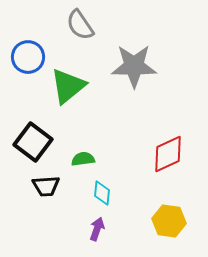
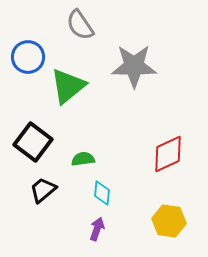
black trapezoid: moved 3 px left, 4 px down; rotated 144 degrees clockwise
